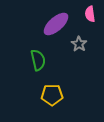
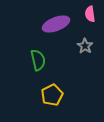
purple ellipse: rotated 20 degrees clockwise
gray star: moved 6 px right, 2 px down
yellow pentagon: rotated 25 degrees counterclockwise
